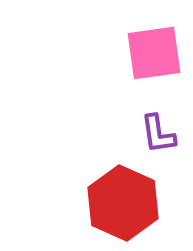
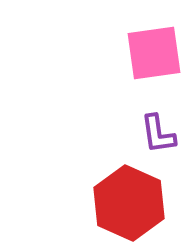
red hexagon: moved 6 px right
